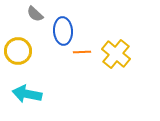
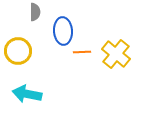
gray semicircle: moved 2 px up; rotated 132 degrees counterclockwise
